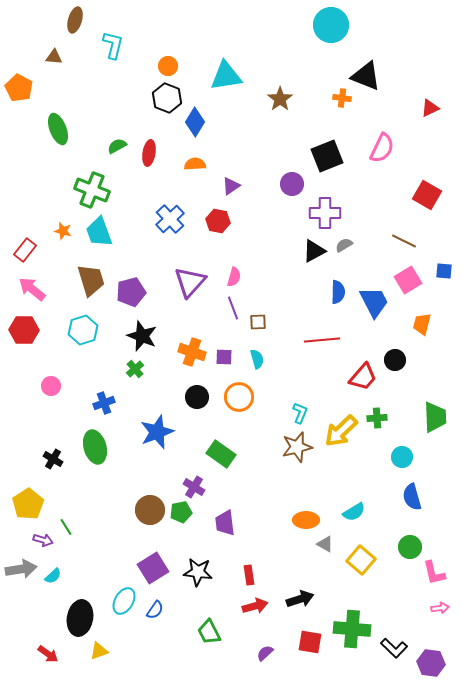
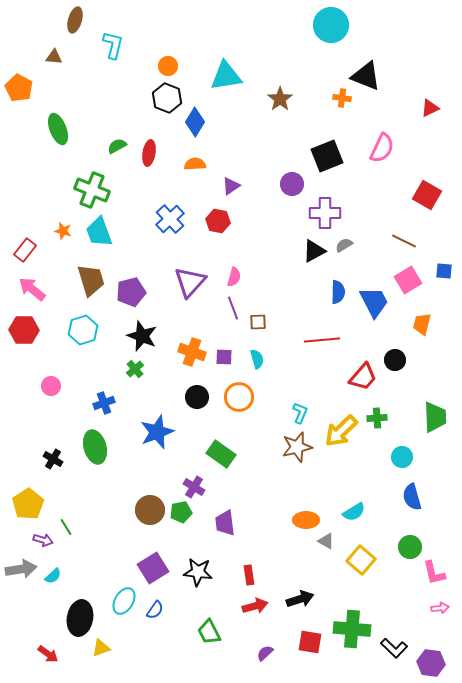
gray triangle at (325, 544): moved 1 px right, 3 px up
yellow triangle at (99, 651): moved 2 px right, 3 px up
